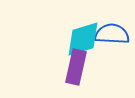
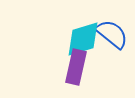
blue semicircle: rotated 36 degrees clockwise
